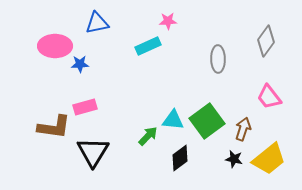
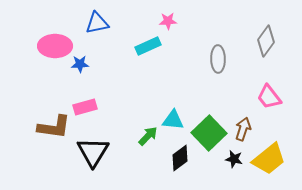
green square: moved 2 px right, 12 px down; rotated 8 degrees counterclockwise
